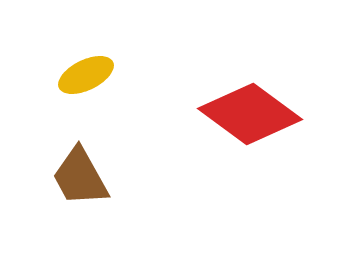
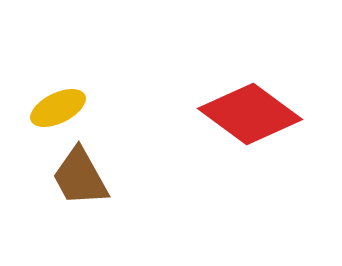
yellow ellipse: moved 28 px left, 33 px down
